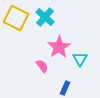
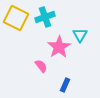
cyan cross: rotated 30 degrees clockwise
cyan triangle: moved 24 px up
pink semicircle: moved 1 px left
blue rectangle: moved 3 px up
